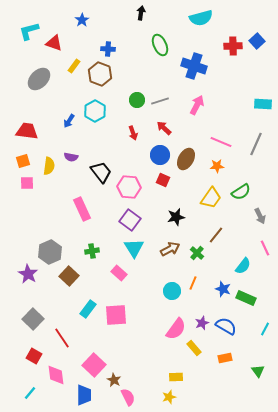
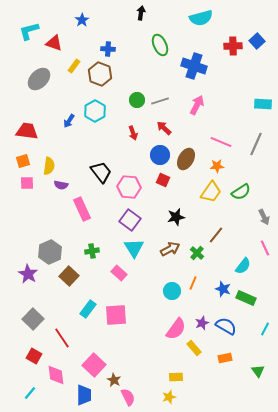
purple semicircle at (71, 157): moved 10 px left, 28 px down
yellow trapezoid at (211, 198): moved 6 px up
gray arrow at (260, 216): moved 4 px right, 1 px down
